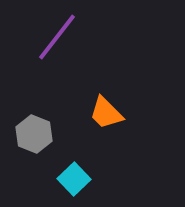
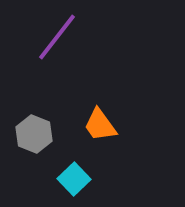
orange trapezoid: moved 6 px left, 12 px down; rotated 9 degrees clockwise
